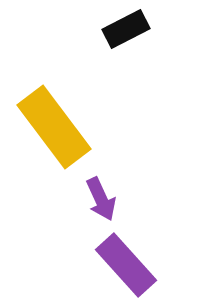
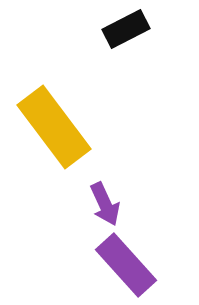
purple arrow: moved 4 px right, 5 px down
